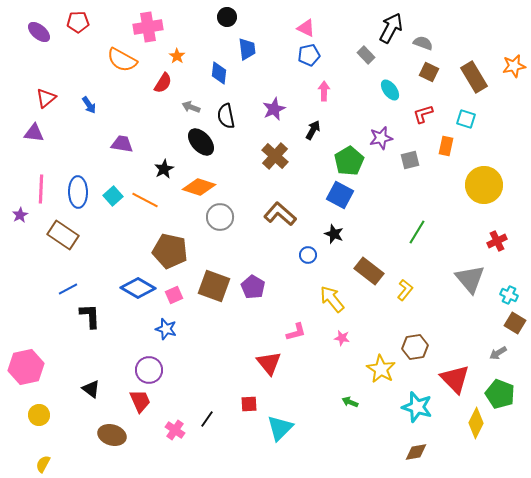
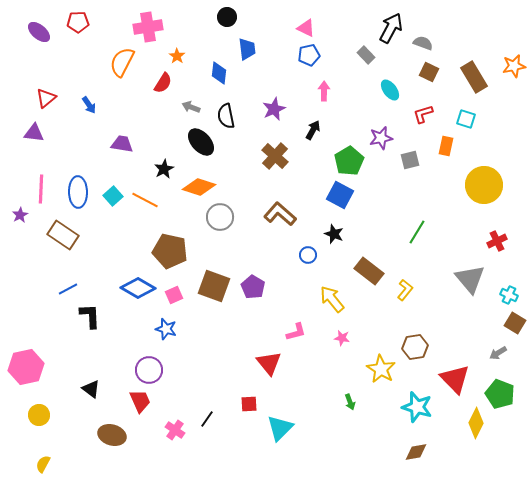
orange semicircle at (122, 60): moved 2 px down; rotated 88 degrees clockwise
green arrow at (350, 402): rotated 133 degrees counterclockwise
